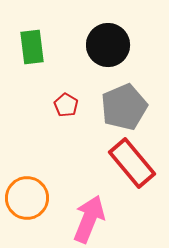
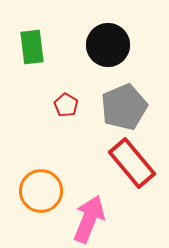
orange circle: moved 14 px right, 7 px up
